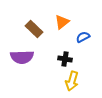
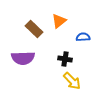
orange triangle: moved 3 px left, 1 px up
blue semicircle: rotated 24 degrees clockwise
purple semicircle: moved 1 px right, 1 px down
yellow arrow: rotated 60 degrees counterclockwise
